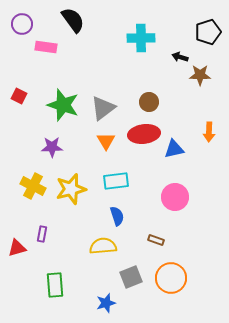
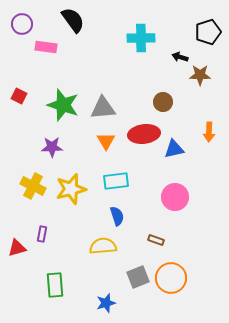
brown circle: moved 14 px right
gray triangle: rotated 32 degrees clockwise
gray square: moved 7 px right
